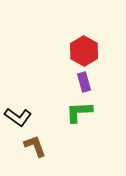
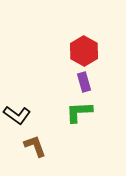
black L-shape: moved 1 px left, 2 px up
